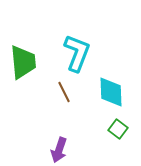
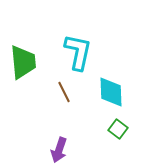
cyan L-shape: moved 1 px right, 1 px up; rotated 9 degrees counterclockwise
